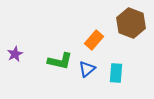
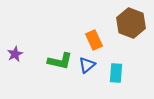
orange rectangle: rotated 66 degrees counterclockwise
blue triangle: moved 4 px up
